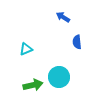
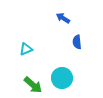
blue arrow: moved 1 px down
cyan circle: moved 3 px right, 1 px down
green arrow: rotated 54 degrees clockwise
